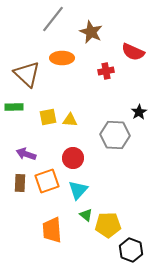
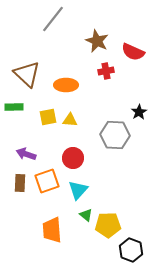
brown star: moved 6 px right, 9 px down
orange ellipse: moved 4 px right, 27 px down
